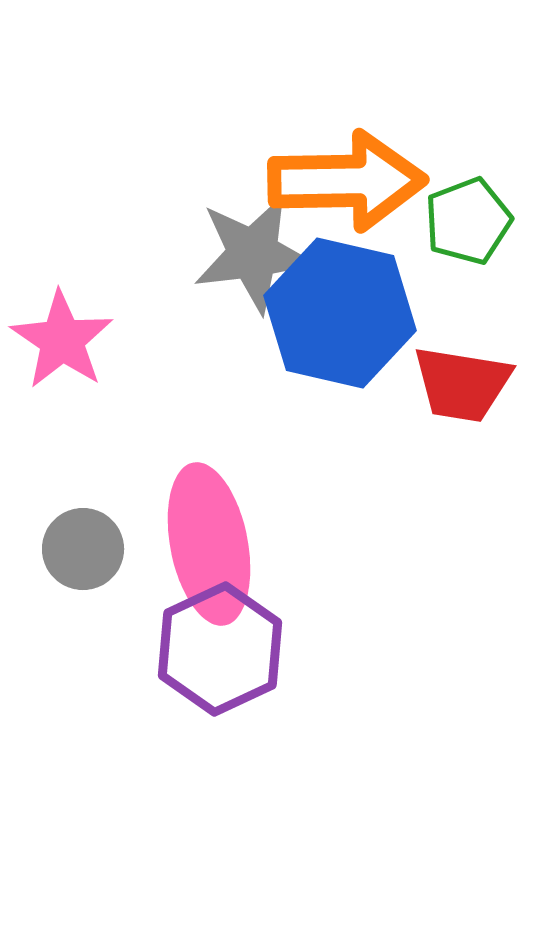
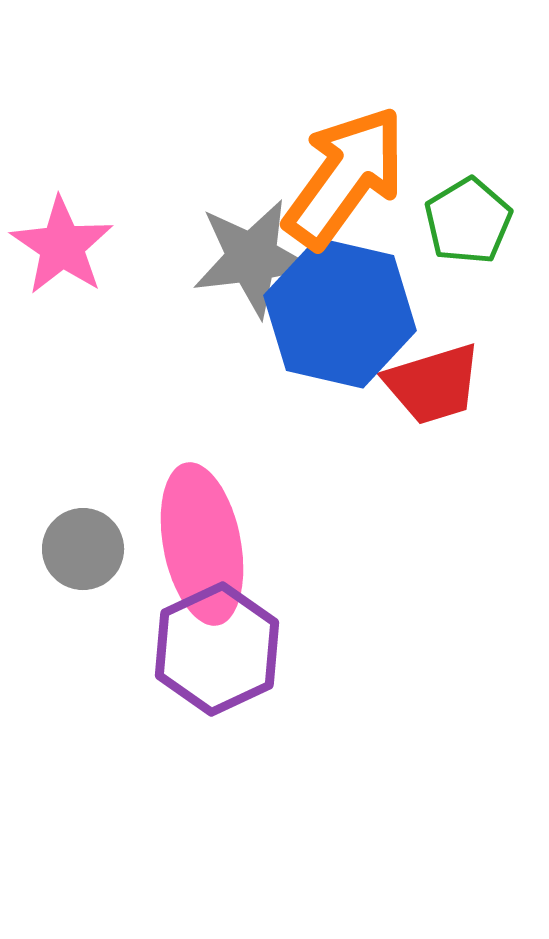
orange arrow: moved 2 px left, 4 px up; rotated 53 degrees counterclockwise
green pentagon: rotated 10 degrees counterclockwise
gray star: moved 1 px left, 4 px down
pink star: moved 94 px up
red trapezoid: moved 29 px left; rotated 26 degrees counterclockwise
pink ellipse: moved 7 px left
purple hexagon: moved 3 px left
